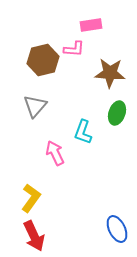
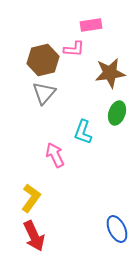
brown star: rotated 12 degrees counterclockwise
gray triangle: moved 9 px right, 13 px up
pink arrow: moved 2 px down
